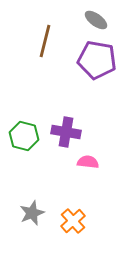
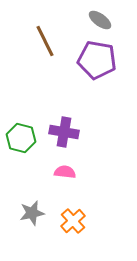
gray ellipse: moved 4 px right
brown line: rotated 40 degrees counterclockwise
purple cross: moved 2 px left
green hexagon: moved 3 px left, 2 px down
pink semicircle: moved 23 px left, 10 px down
gray star: rotated 10 degrees clockwise
